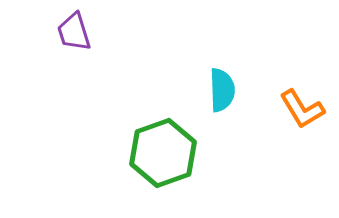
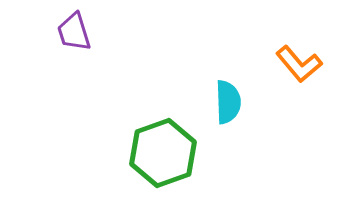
cyan semicircle: moved 6 px right, 12 px down
orange L-shape: moved 3 px left, 45 px up; rotated 9 degrees counterclockwise
